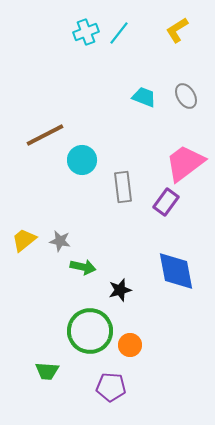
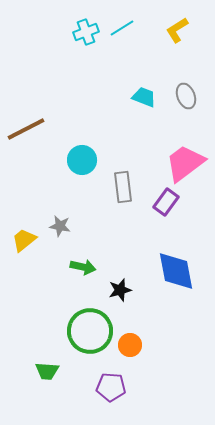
cyan line: moved 3 px right, 5 px up; rotated 20 degrees clockwise
gray ellipse: rotated 10 degrees clockwise
brown line: moved 19 px left, 6 px up
gray star: moved 15 px up
